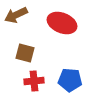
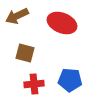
brown arrow: moved 1 px right, 1 px down
red cross: moved 3 px down
